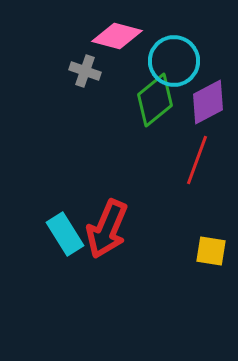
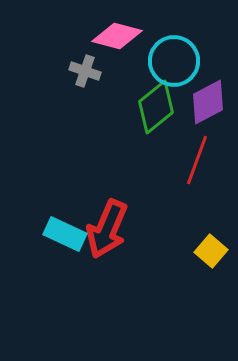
green diamond: moved 1 px right, 7 px down
cyan rectangle: rotated 33 degrees counterclockwise
yellow square: rotated 32 degrees clockwise
